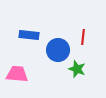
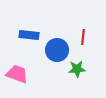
blue circle: moved 1 px left
green star: rotated 24 degrees counterclockwise
pink trapezoid: rotated 15 degrees clockwise
